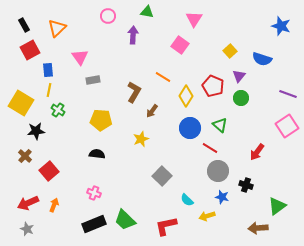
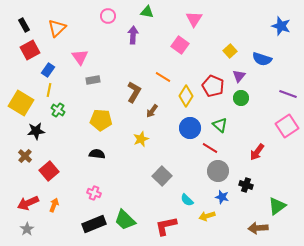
blue rectangle at (48, 70): rotated 40 degrees clockwise
gray star at (27, 229): rotated 16 degrees clockwise
